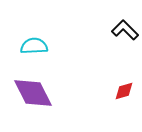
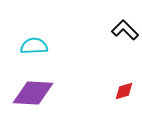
purple diamond: rotated 60 degrees counterclockwise
